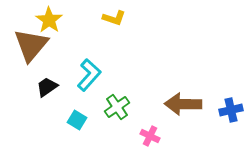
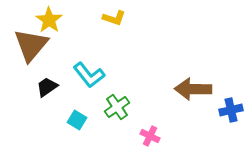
cyan L-shape: rotated 100 degrees clockwise
brown arrow: moved 10 px right, 15 px up
